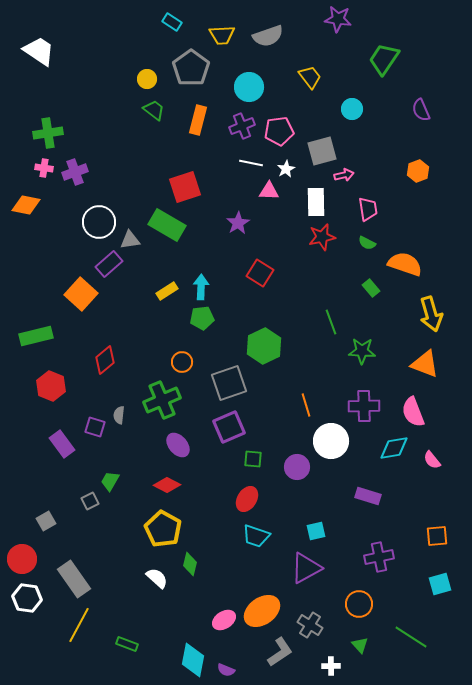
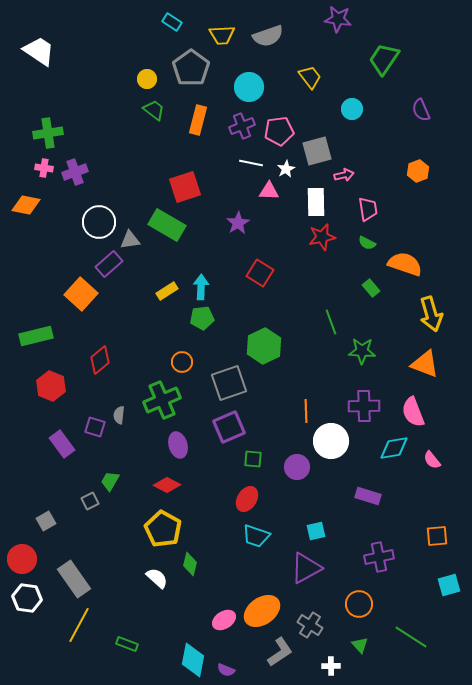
gray square at (322, 151): moved 5 px left
red diamond at (105, 360): moved 5 px left
orange line at (306, 405): moved 6 px down; rotated 15 degrees clockwise
purple ellipse at (178, 445): rotated 25 degrees clockwise
cyan square at (440, 584): moved 9 px right, 1 px down
